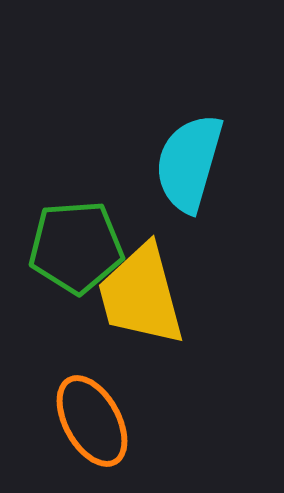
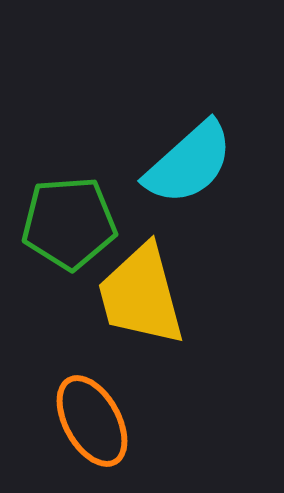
cyan semicircle: rotated 148 degrees counterclockwise
green pentagon: moved 7 px left, 24 px up
